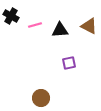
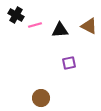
black cross: moved 5 px right, 1 px up
